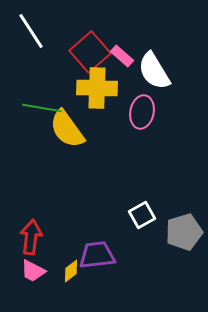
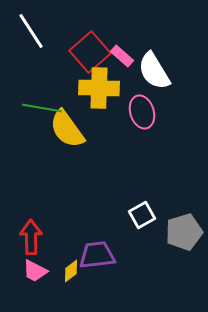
yellow cross: moved 2 px right
pink ellipse: rotated 28 degrees counterclockwise
red arrow: rotated 8 degrees counterclockwise
pink trapezoid: moved 2 px right
